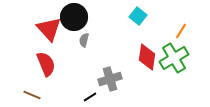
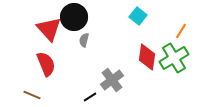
gray cross: moved 2 px right, 1 px down; rotated 20 degrees counterclockwise
